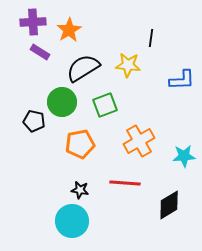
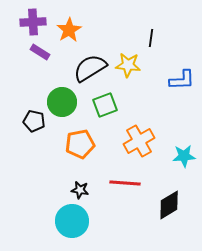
black semicircle: moved 7 px right
